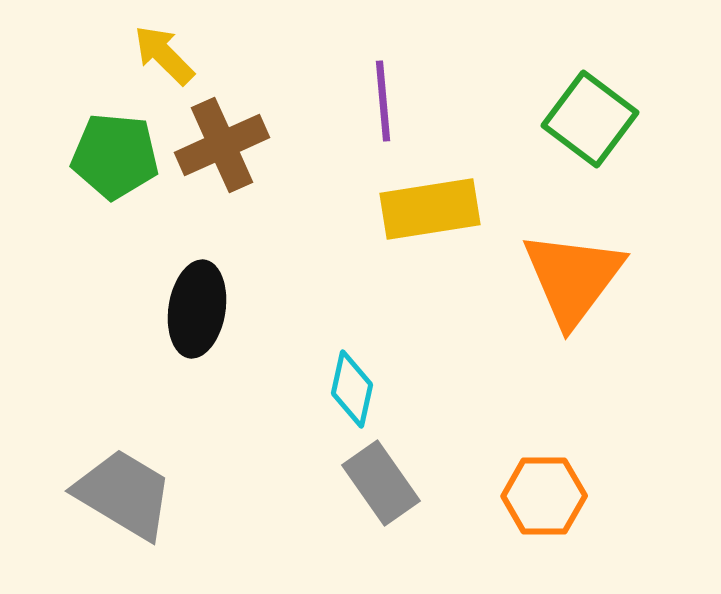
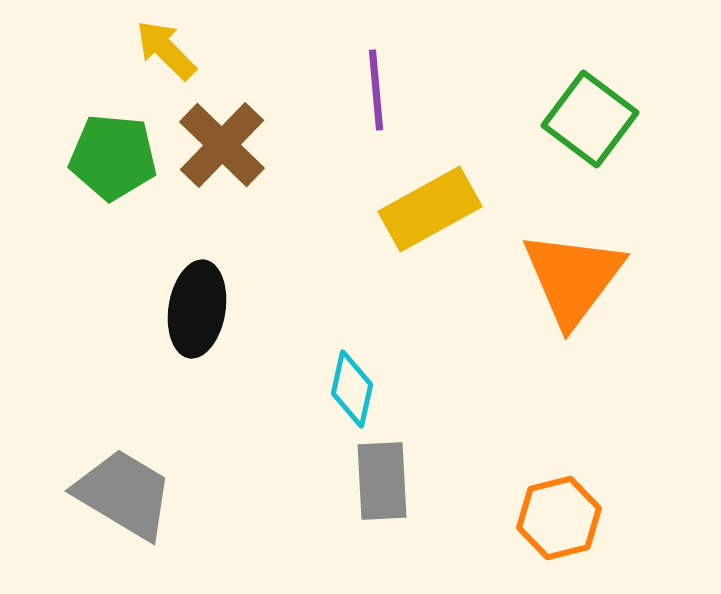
yellow arrow: moved 2 px right, 5 px up
purple line: moved 7 px left, 11 px up
brown cross: rotated 22 degrees counterclockwise
green pentagon: moved 2 px left, 1 px down
yellow rectangle: rotated 20 degrees counterclockwise
gray rectangle: moved 1 px right, 2 px up; rotated 32 degrees clockwise
orange hexagon: moved 15 px right, 22 px down; rotated 14 degrees counterclockwise
